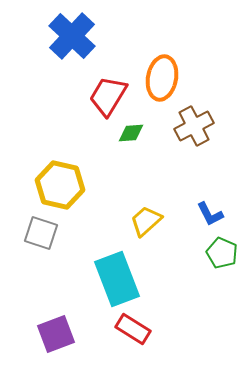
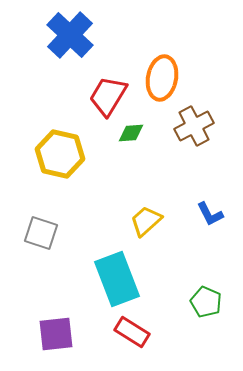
blue cross: moved 2 px left, 1 px up
yellow hexagon: moved 31 px up
green pentagon: moved 16 px left, 49 px down
red rectangle: moved 1 px left, 3 px down
purple square: rotated 15 degrees clockwise
